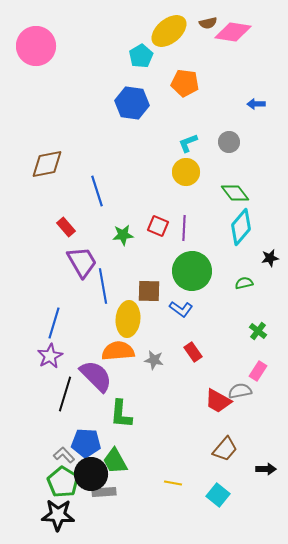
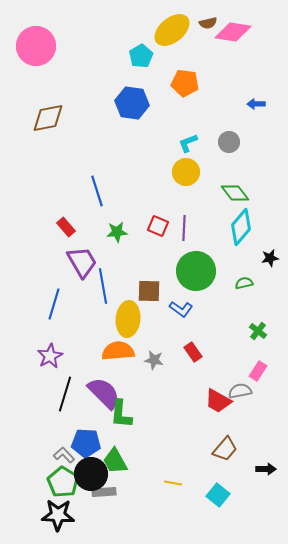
yellow ellipse at (169, 31): moved 3 px right, 1 px up
brown diamond at (47, 164): moved 1 px right, 46 px up
green star at (123, 235): moved 6 px left, 3 px up
green circle at (192, 271): moved 4 px right
blue line at (54, 323): moved 19 px up
purple semicircle at (96, 376): moved 8 px right, 17 px down
